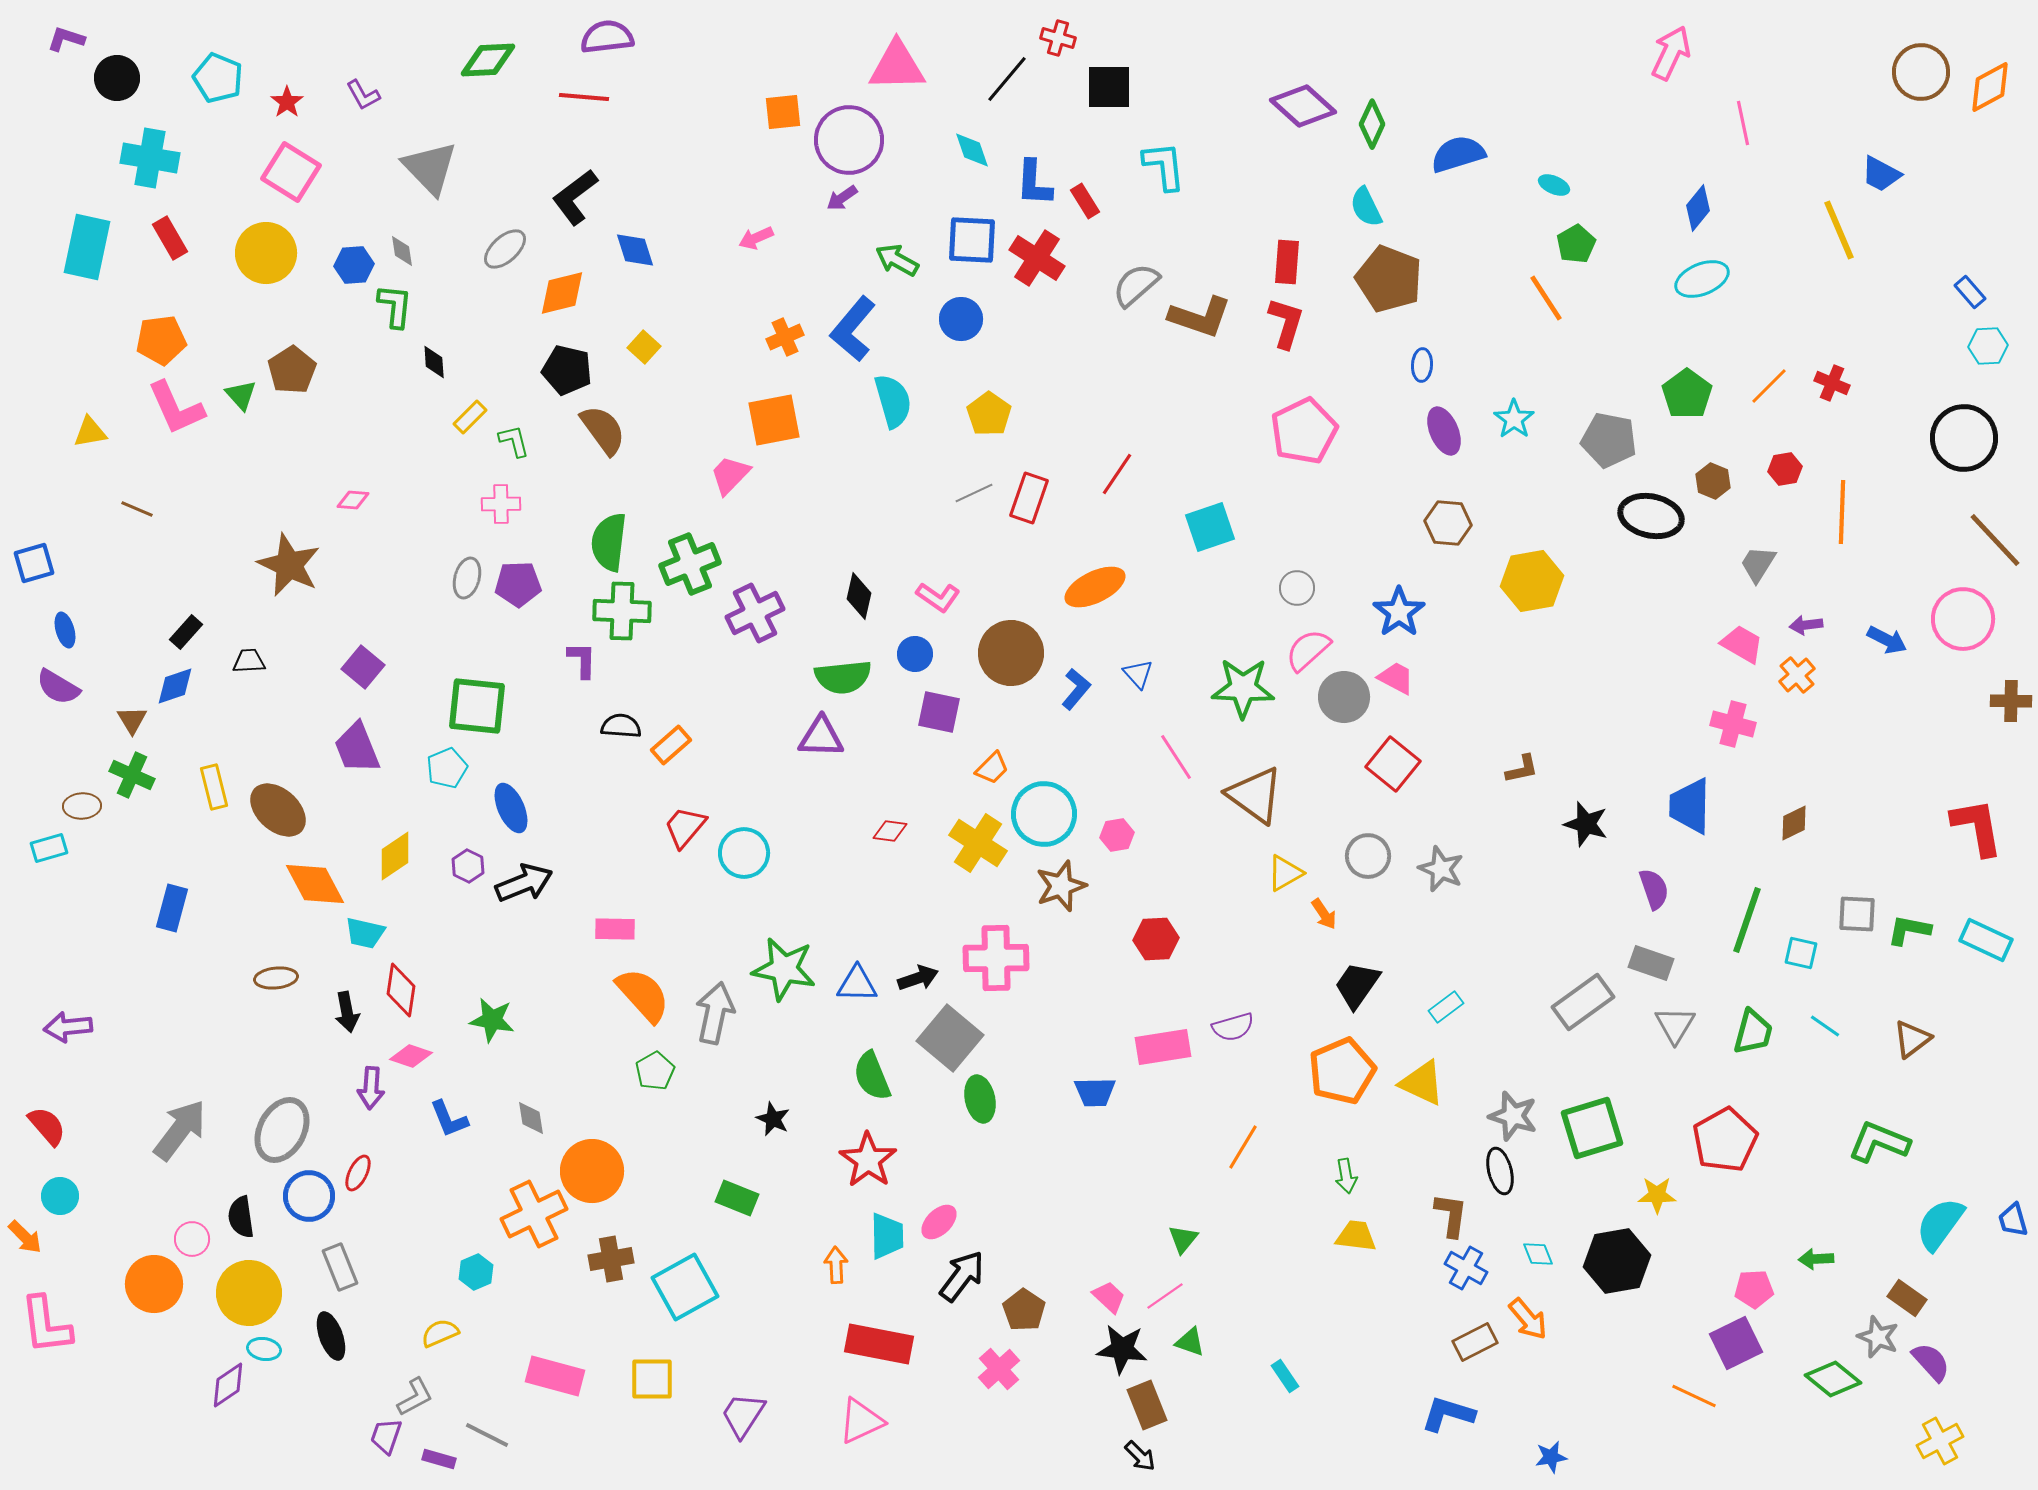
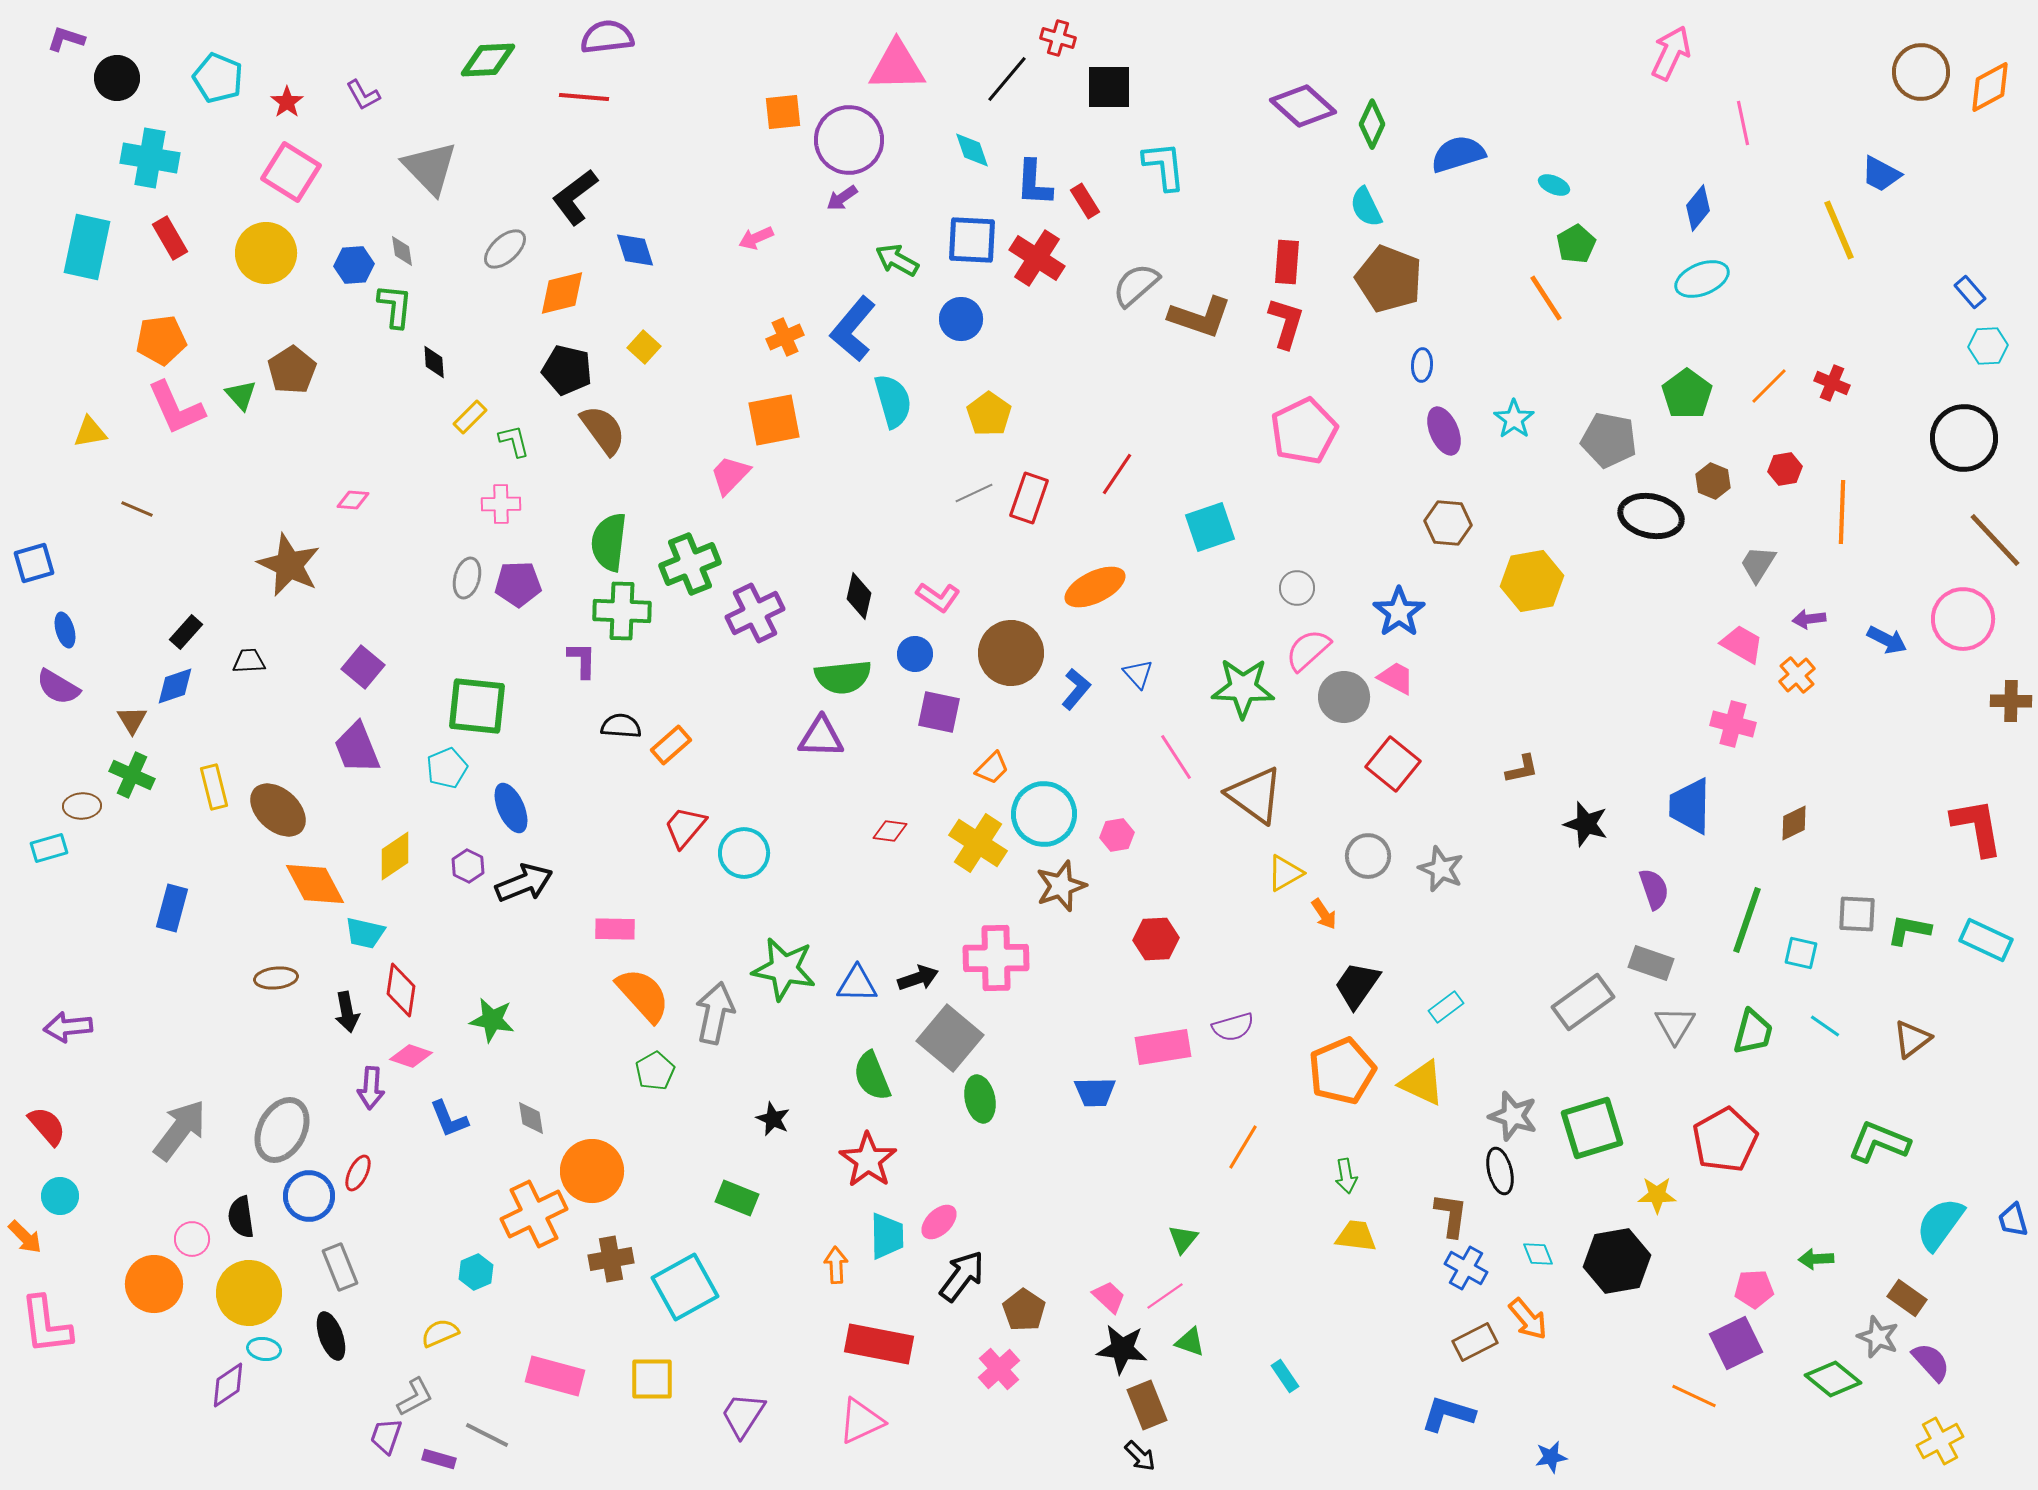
purple arrow at (1806, 625): moved 3 px right, 6 px up
